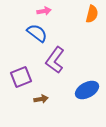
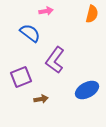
pink arrow: moved 2 px right
blue semicircle: moved 7 px left
